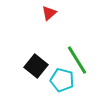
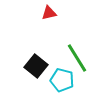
red triangle: rotated 28 degrees clockwise
green line: moved 2 px up
